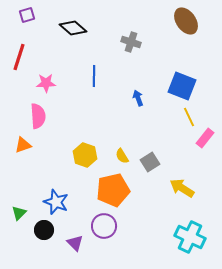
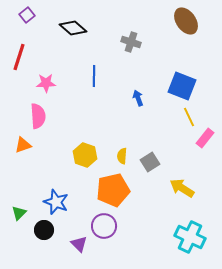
purple square: rotated 21 degrees counterclockwise
yellow semicircle: rotated 35 degrees clockwise
purple triangle: moved 4 px right, 1 px down
